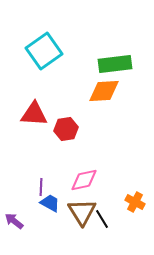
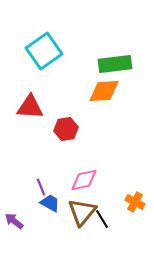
red triangle: moved 4 px left, 7 px up
purple line: rotated 24 degrees counterclockwise
brown triangle: rotated 12 degrees clockwise
